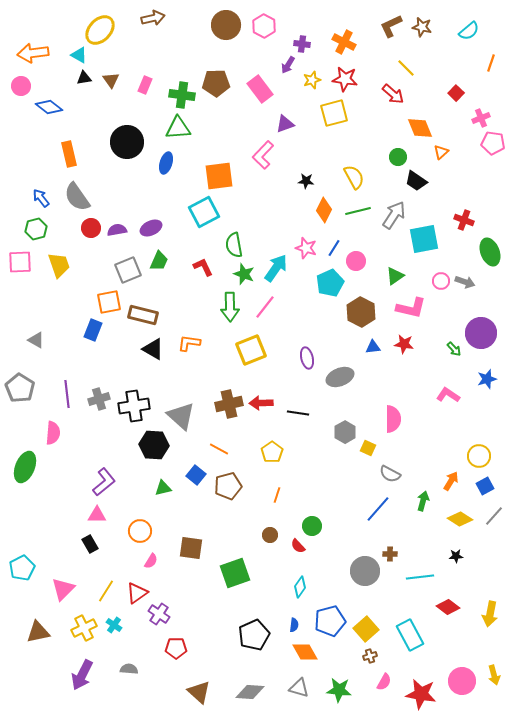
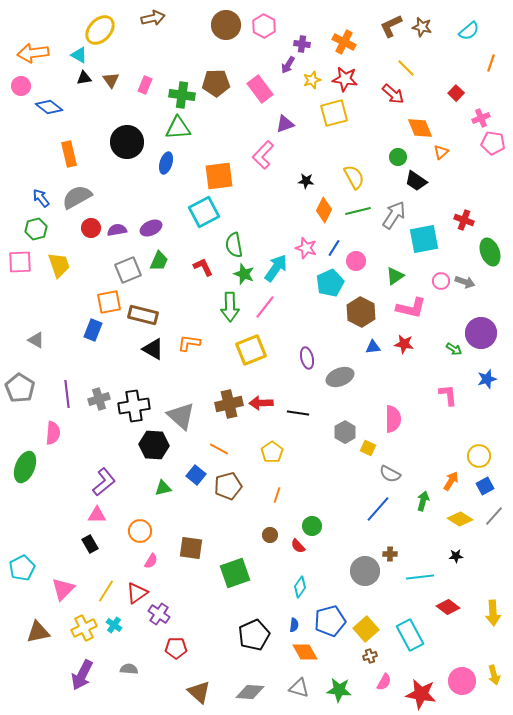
gray semicircle at (77, 197): rotated 96 degrees clockwise
green arrow at (454, 349): rotated 14 degrees counterclockwise
pink L-shape at (448, 395): rotated 50 degrees clockwise
yellow arrow at (490, 614): moved 3 px right, 1 px up; rotated 15 degrees counterclockwise
